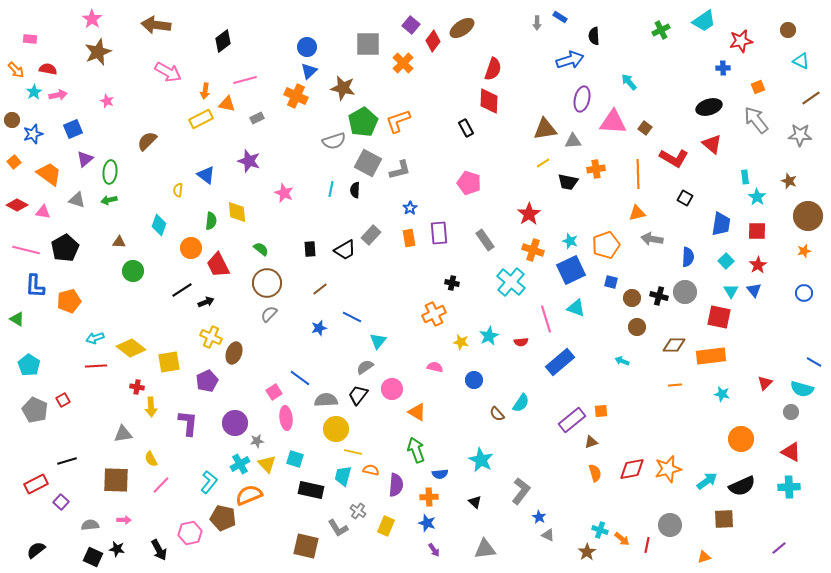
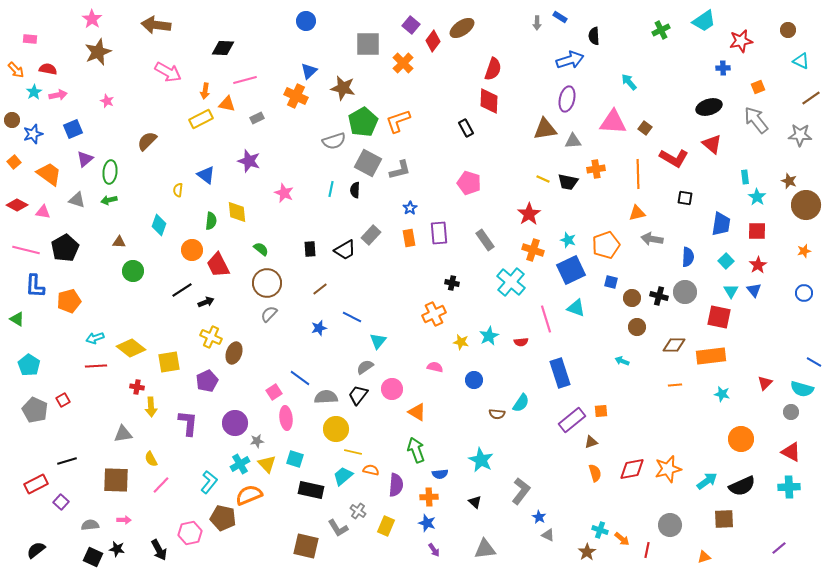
black diamond at (223, 41): moved 7 px down; rotated 40 degrees clockwise
blue circle at (307, 47): moved 1 px left, 26 px up
purple ellipse at (582, 99): moved 15 px left
yellow line at (543, 163): moved 16 px down; rotated 56 degrees clockwise
black square at (685, 198): rotated 21 degrees counterclockwise
brown circle at (808, 216): moved 2 px left, 11 px up
cyan star at (570, 241): moved 2 px left, 1 px up
orange circle at (191, 248): moved 1 px right, 2 px down
blue rectangle at (560, 362): moved 11 px down; rotated 68 degrees counterclockwise
gray semicircle at (326, 400): moved 3 px up
brown semicircle at (497, 414): rotated 42 degrees counterclockwise
cyan trapezoid at (343, 476): rotated 35 degrees clockwise
red line at (647, 545): moved 5 px down
